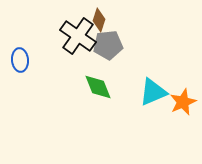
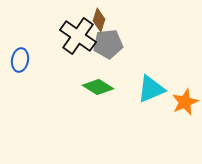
gray pentagon: moved 1 px up
blue ellipse: rotated 15 degrees clockwise
green diamond: rotated 36 degrees counterclockwise
cyan triangle: moved 2 px left, 3 px up
orange star: moved 2 px right
